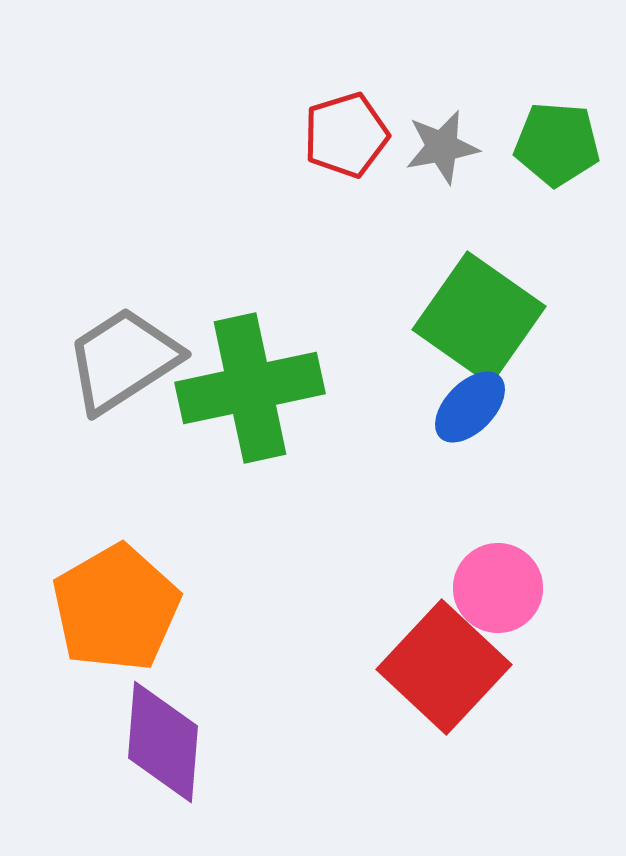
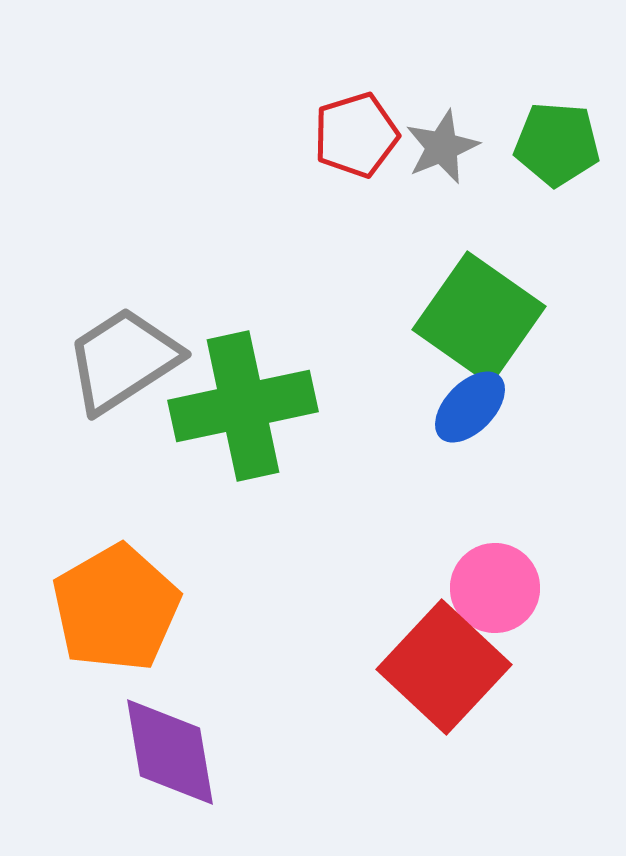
red pentagon: moved 10 px right
gray star: rotated 12 degrees counterclockwise
green cross: moved 7 px left, 18 px down
pink circle: moved 3 px left
purple diamond: moved 7 px right, 10 px down; rotated 14 degrees counterclockwise
